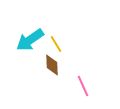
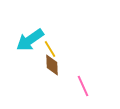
yellow line: moved 6 px left, 5 px down
